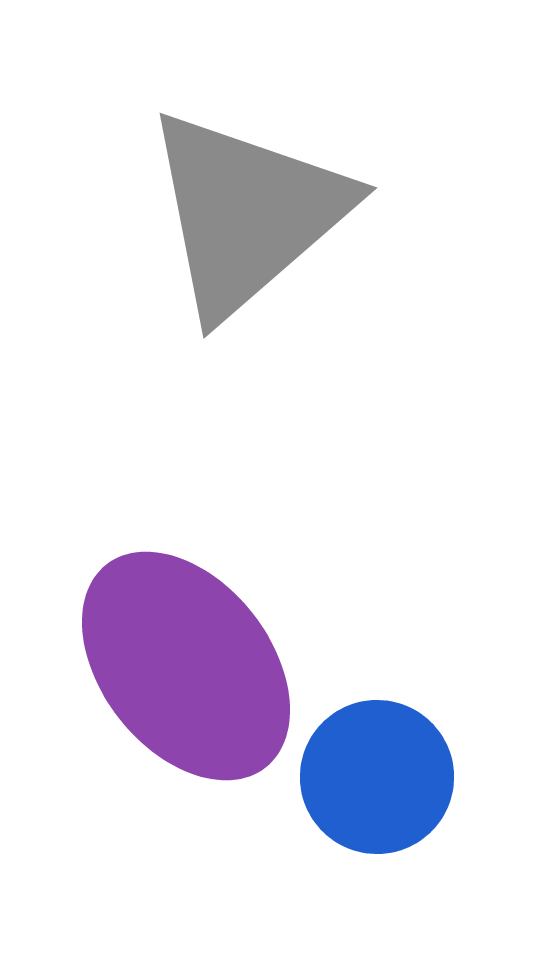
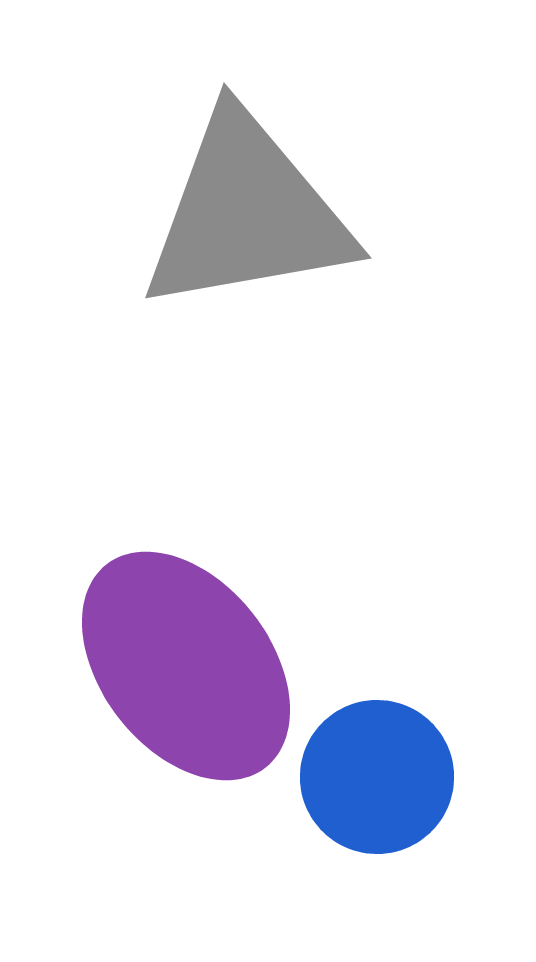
gray triangle: rotated 31 degrees clockwise
